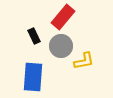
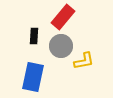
black rectangle: rotated 28 degrees clockwise
blue rectangle: rotated 8 degrees clockwise
